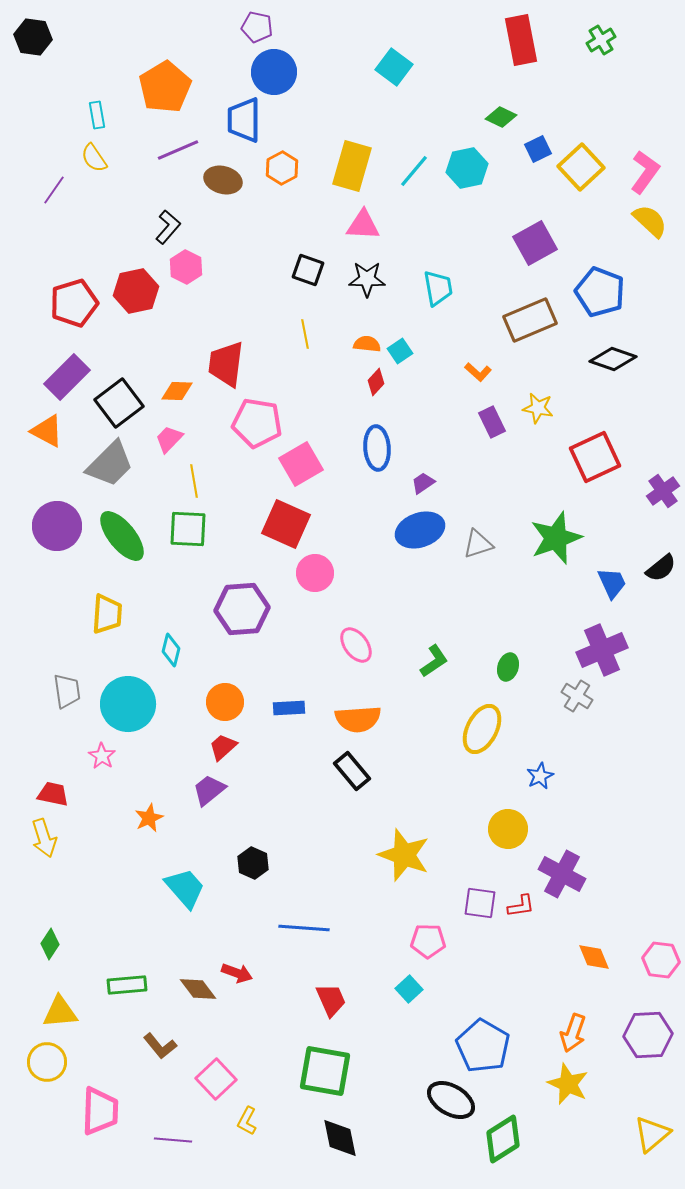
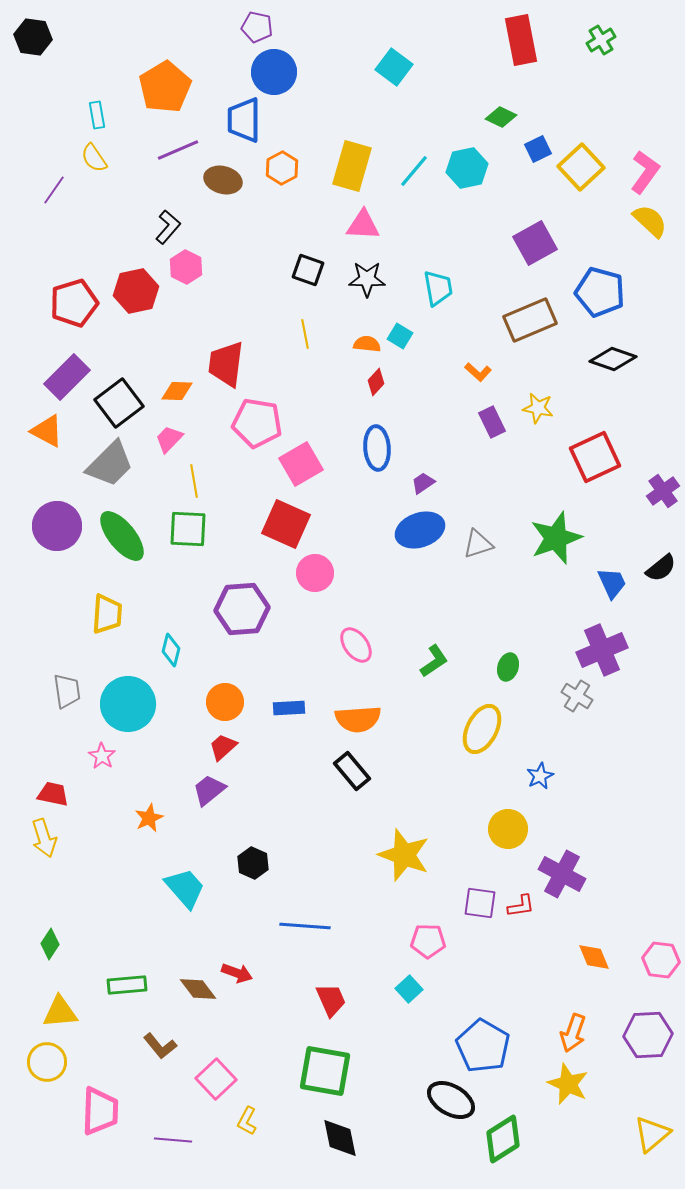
blue pentagon at (600, 292): rotated 6 degrees counterclockwise
cyan square at (400, 351): moved 15 px up; rotated 25 degrees counterclockwise
blue line at (304, 928): moved 1 px right, 2 px up
